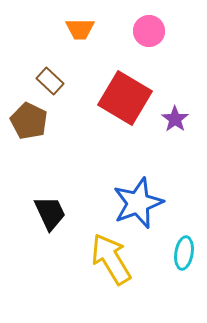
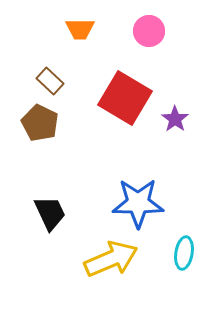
brown pentagon: moved 11 px right, 2 px down
blue star: rotated 21 degrees clockwise
yellow arrow: rotated 98 degrees clockwise
